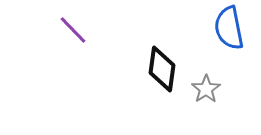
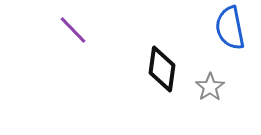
blue semicircle: moved 1 px right
gray star: moved 4 px right, 2 px up
